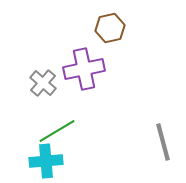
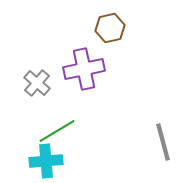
gray cross: moved 6 px left
